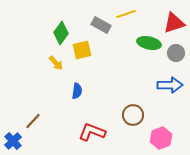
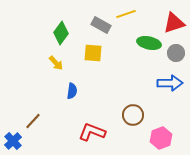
yellow square: moved 11 px right, 3 px down; rotated 18 degrees clockwise
blue arrow: moved 2 px up
blue semicircle: moved 5 px left
